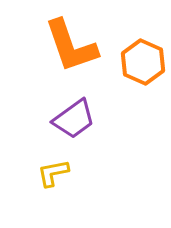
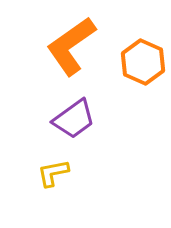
orange L-shape: rotated 74 degrees clockwise
